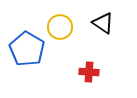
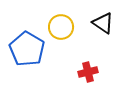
yellow circle: moved 1 px right
red cross: moved 1 px left; rotated 18 degrees counterclockwise
